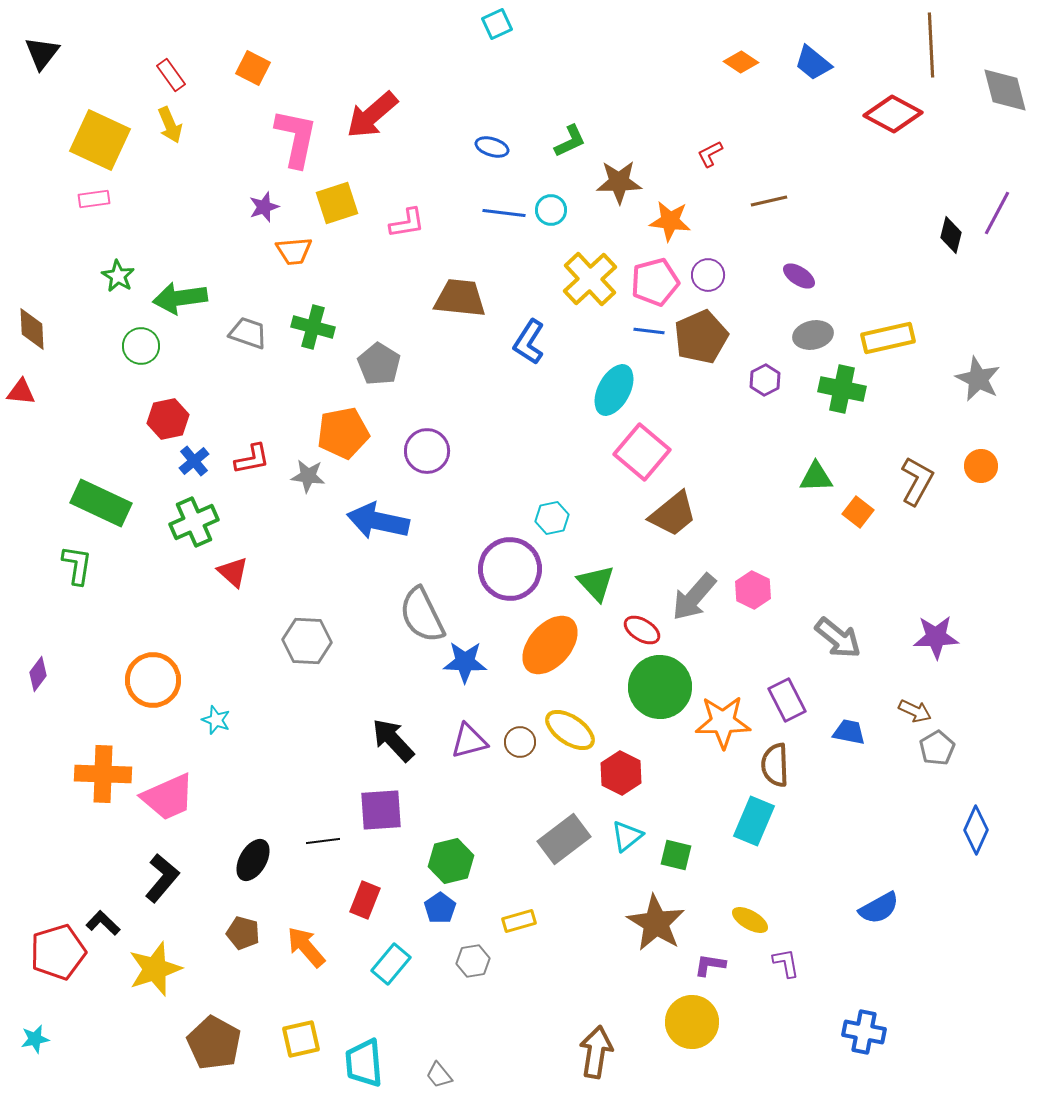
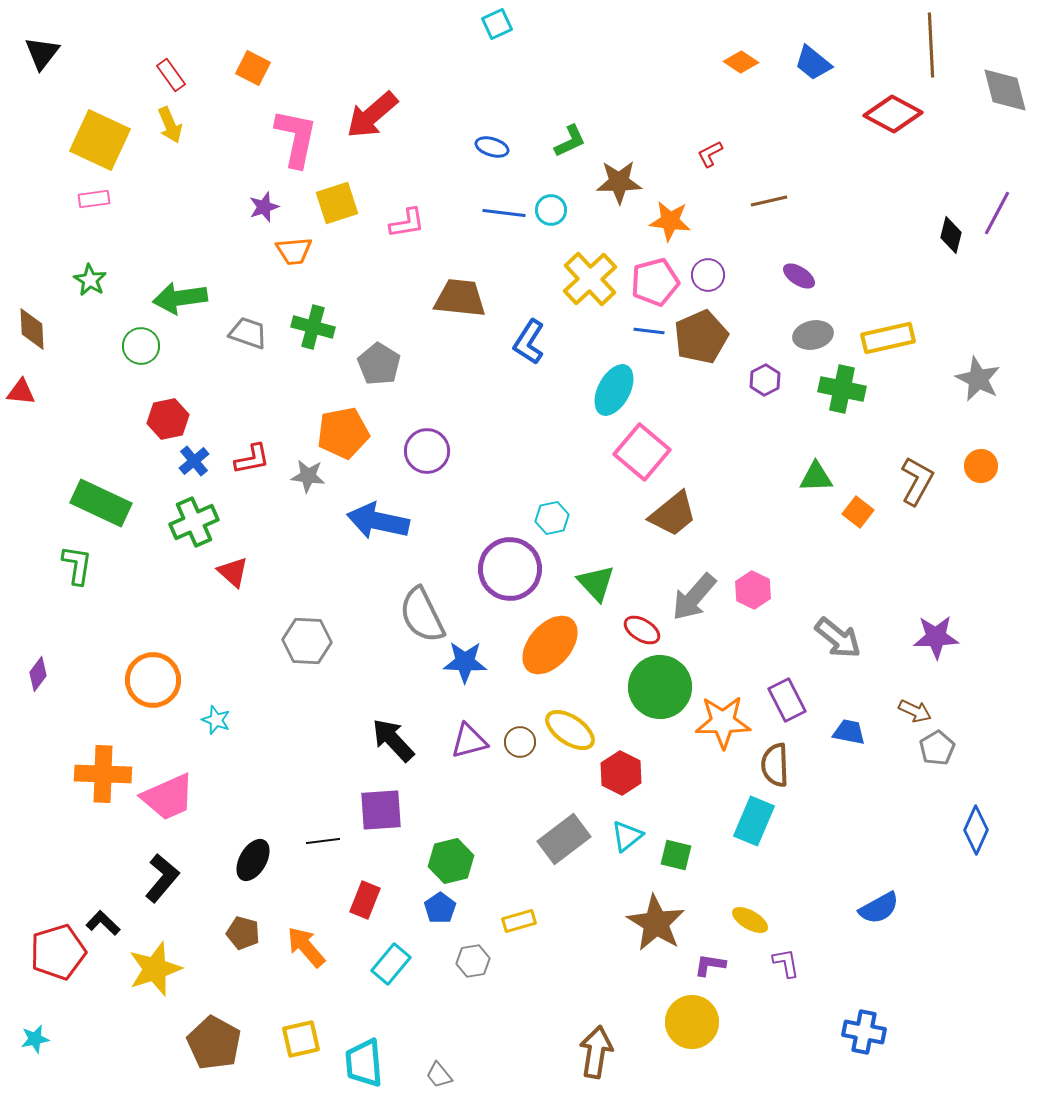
green star at (118, 276): moved 28 px left, 4 px down
